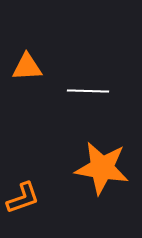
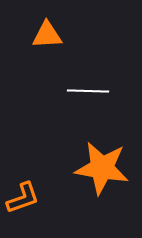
orange triangle: moved 20 px right, 32 px up
